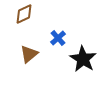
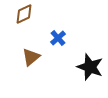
brown triangle: moved 2 px right, 3 px down
black star: moved 7 px right, 8 px down; rotated 12 degrees counterclockwise
